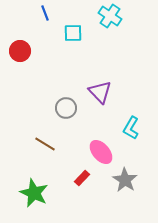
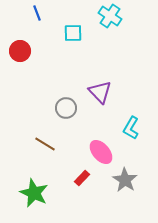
blue line: moved 8 px left
